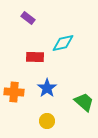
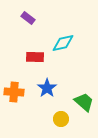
yellow circle: moved 14 px right, 2 px up
